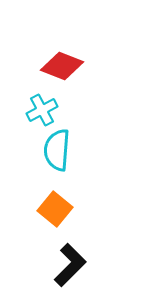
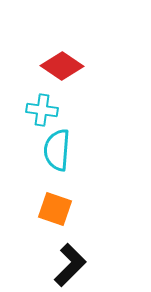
red diamond: rotated 12 degrees clockwise
cyan cross: rotated 36 degrees clockwise
orange square: rotated 20 degrees counterclockwise
